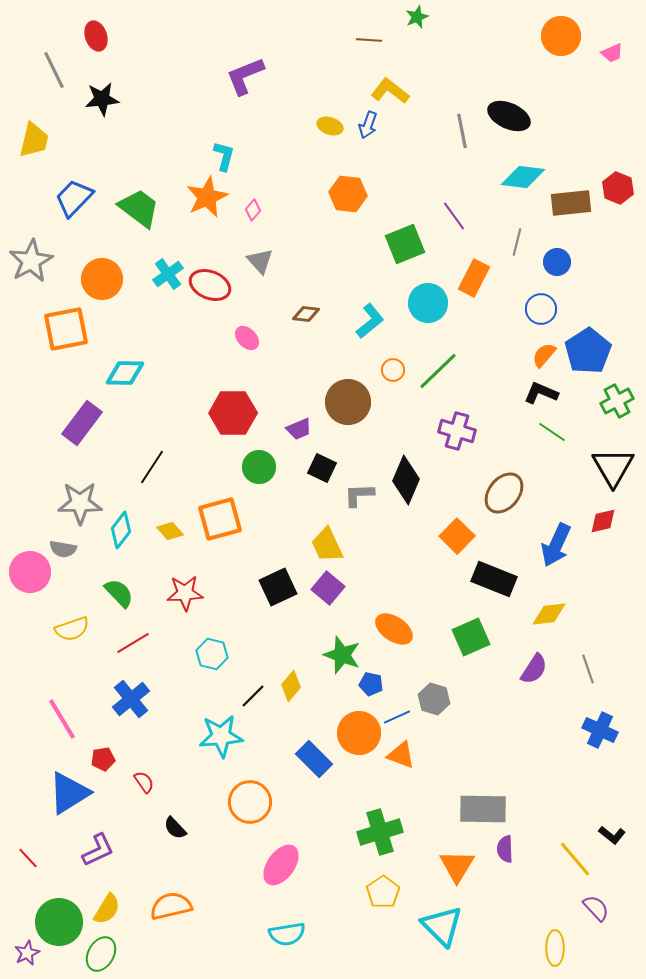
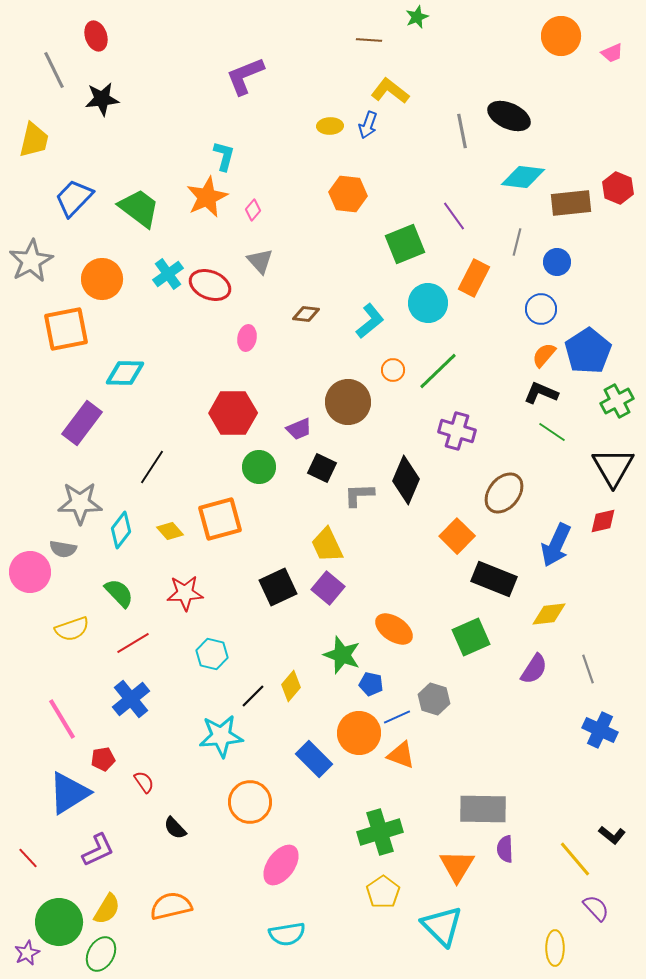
yellow ellipse at (330, 126): rotated 20 degrees counterclockwise
pink ellipse at (247, 338): rotated 55 degrees clockwise
